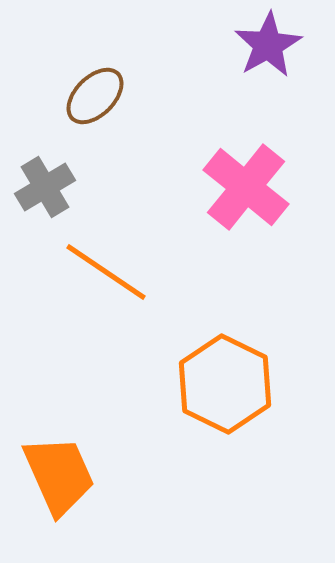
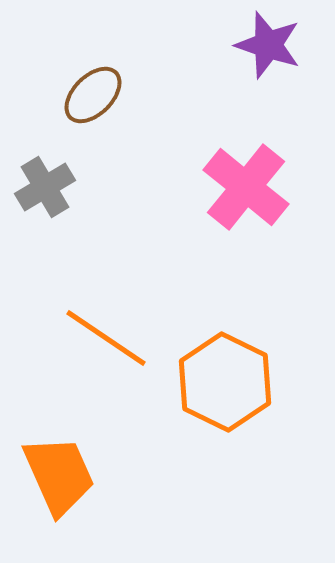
purple star: rotated 24 degrees counterclockwise
brown ellipse: moved 2 px left, 1 px up
orange line: moved 66 px down
orange hexagon: moved 2 px up
